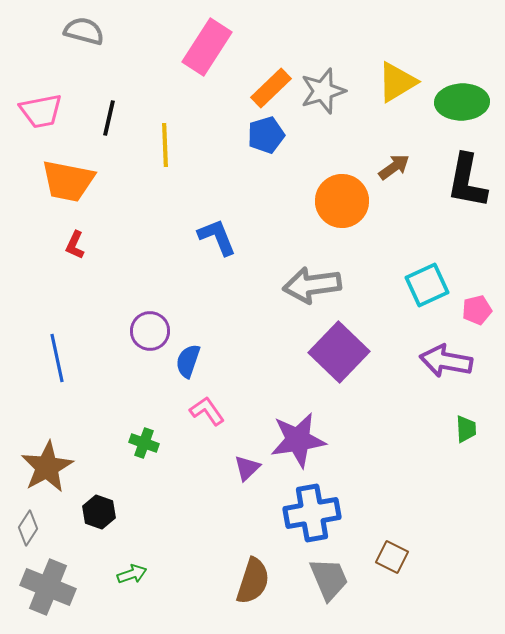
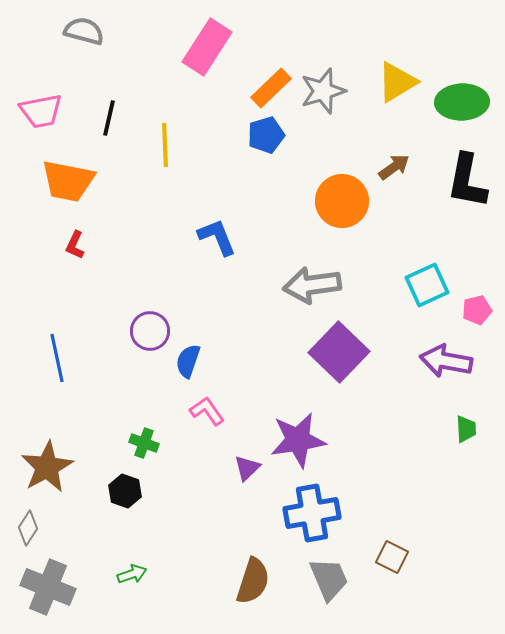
black hexagon: moved 26 px right, 21 px up
